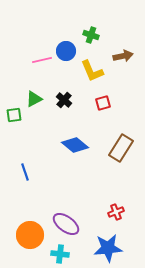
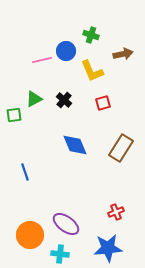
brown arrow: moved 2 px up
blue diamond: rotated 28 degrees clockwise
